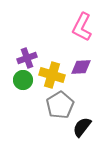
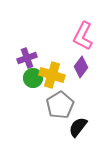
pink L-shape: moved 1 px right, 9 px down
purple diamond: rotated 50 degrees counterclockwise
green circle: moved 10 px right, 2 px up
black semicircle: moved 4 px left
